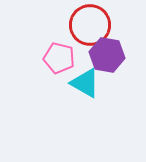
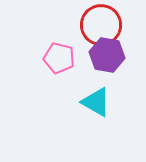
red circle: moved 11 px right
cyan triangle: moved 11 px right, 19 px down
